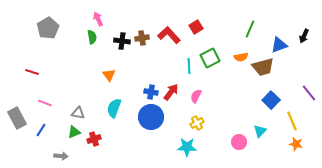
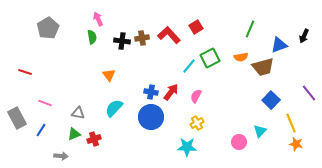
cyan line: rotated 42 degrees clockwise
red line: moved 7 px left
cyan semicircle: rotated 24 degrees clockwise
yellow line: moved 1 px left, 2 px down
green triangle: moved 2 px down
